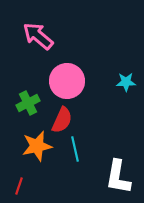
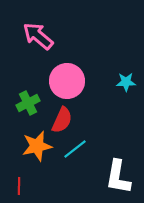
cyan line: rotated 65 degrees clockwise
red line: rotated 18 degrees counterclockwise
